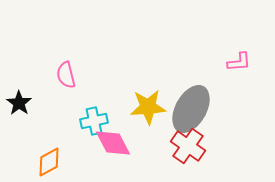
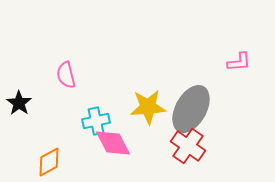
cyan cross: moved 2 px right
